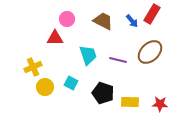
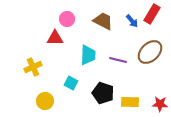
cyan trapezoid: rotated 20 degrees clockwise
yellow circle: moved 14 px down
